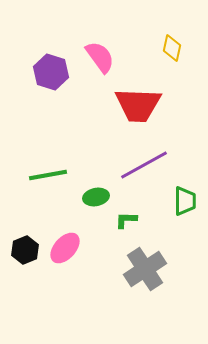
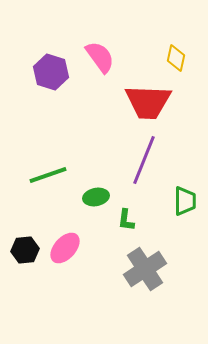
yellow diamond: moved 4 px right, 10 px down
red trapezoid: moved 10 px right, 3 px up
purple line: moved 5 px up; rotated 39 degrees counterclockwise
green line: rotated 9 degrees counterclockwise
green L-shape: rotated 85 degrees counterclockwise
black hexagon: rotated 16 degrees clockwise
